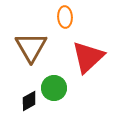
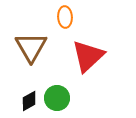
red triangle: moved 1 px up
green circle: moved 3 px right, 10 px down
